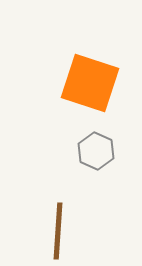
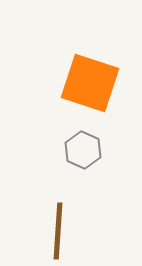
gray hexagon: moved 13 px left, 1 px up
